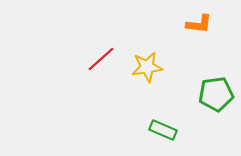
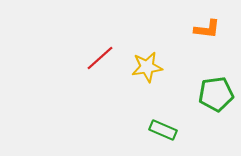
orange L-shape: moved 8 px right, 5 px down
red line: moved 1 px left, 1 px up
